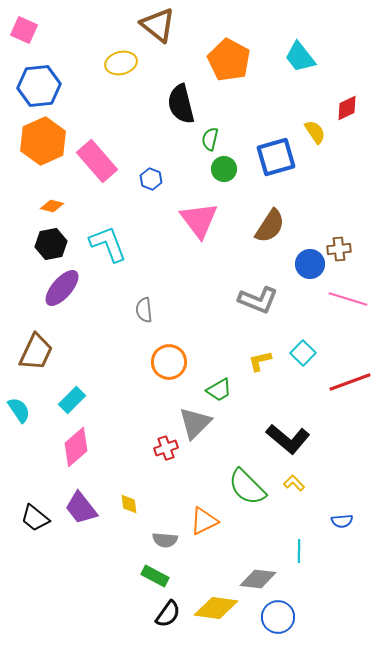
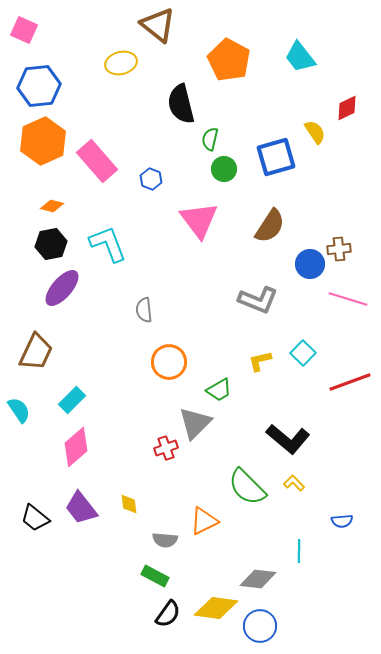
blue circle at (278, 617): moved 18 px left, 9 px down
